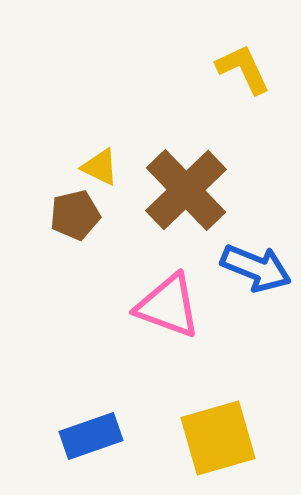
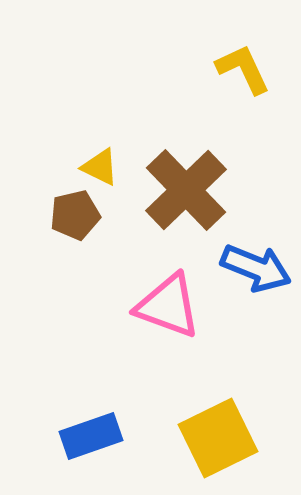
yellow square: rotated 10 degrees counterclockwise
